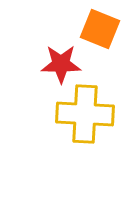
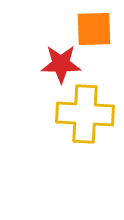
orange square: moved 6 px left; rotated 24 degrees counterclockwise
